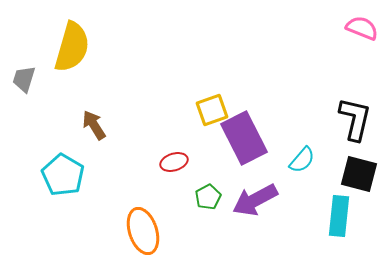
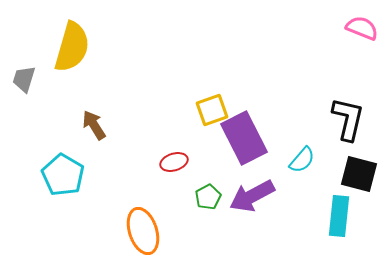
black L-shape: moved 7 px left
purple arrow: moved 3 px left, 4 px up
